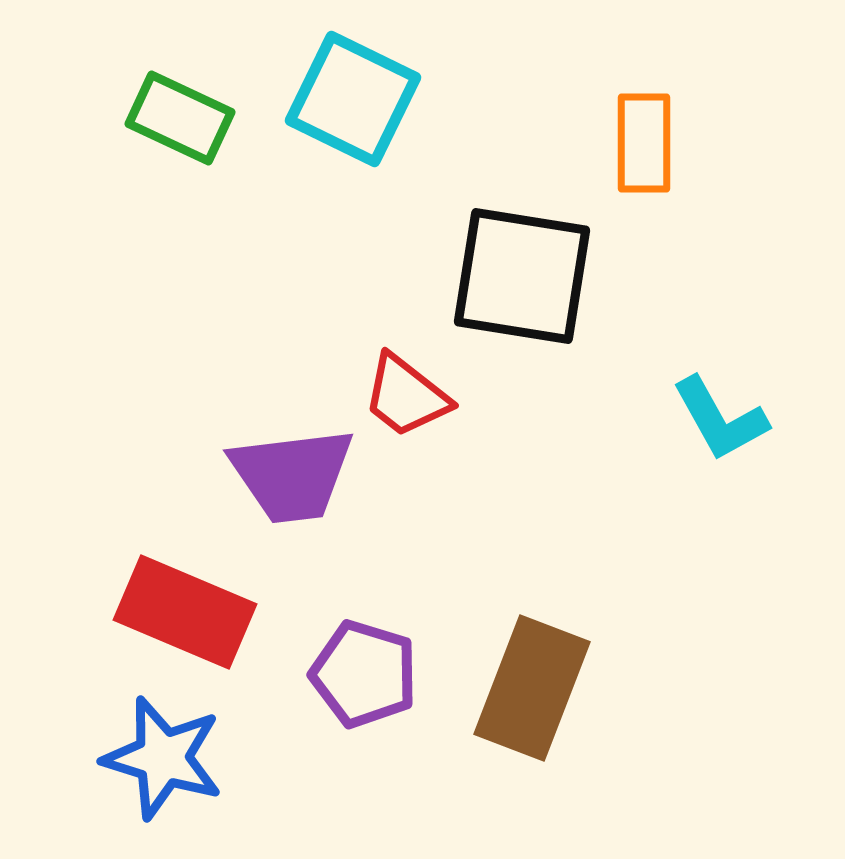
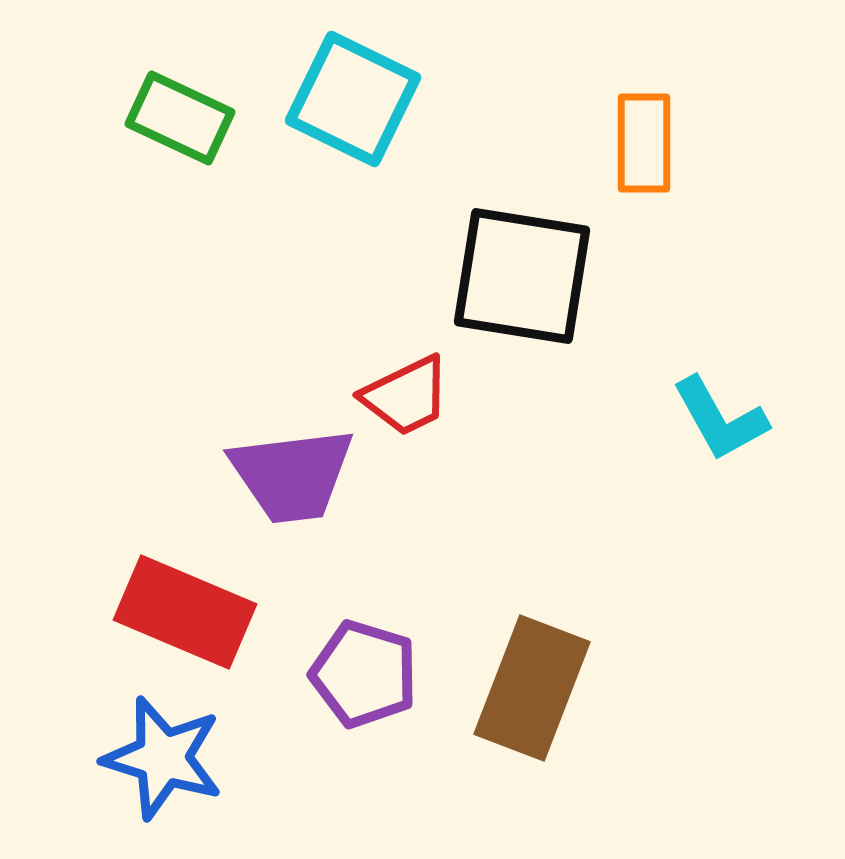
red trapezoid: rotated 64 degrees counterclockwise
